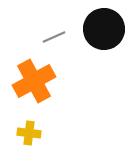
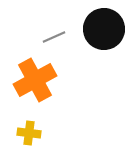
orange cross: moved 1 px right, 1 px up
